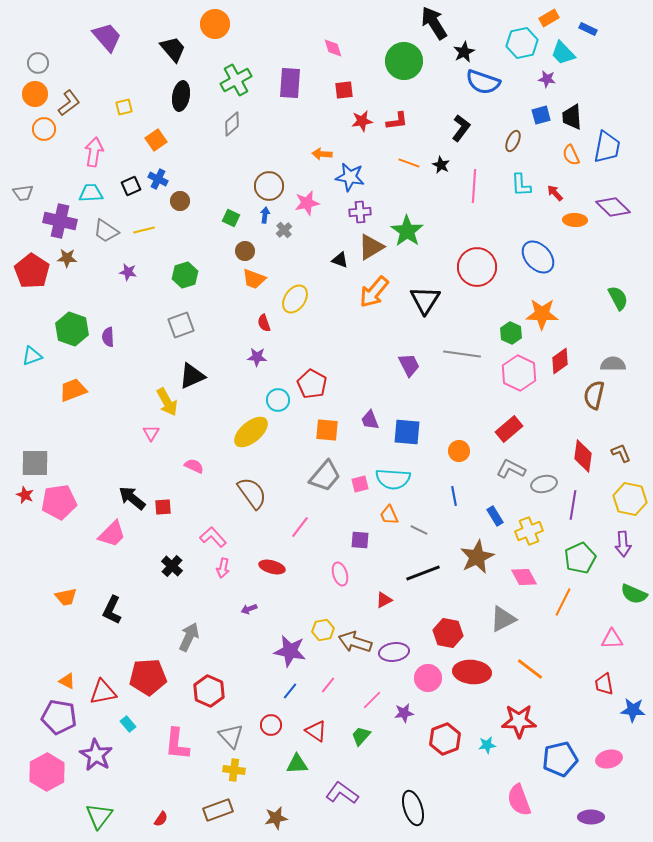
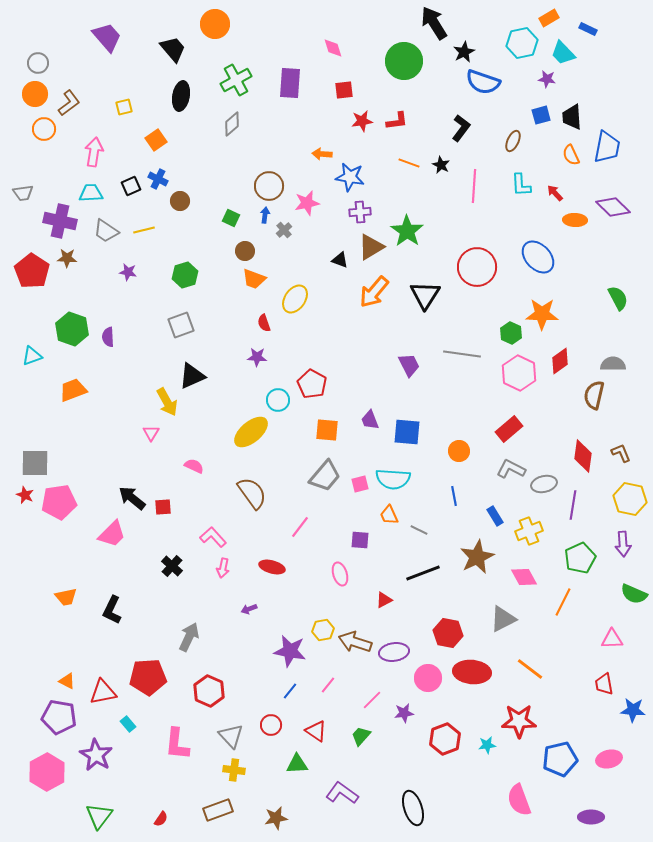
black triangle at (425, 300): moved 5 px up
